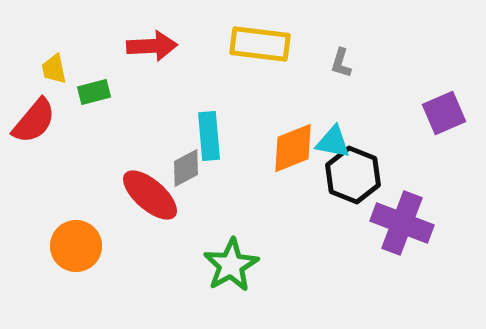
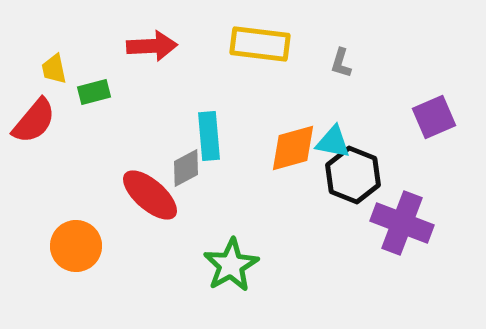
purple square: moved 10 px left, 4 px down
orange diamond: rotated 6 degrees clockwise
